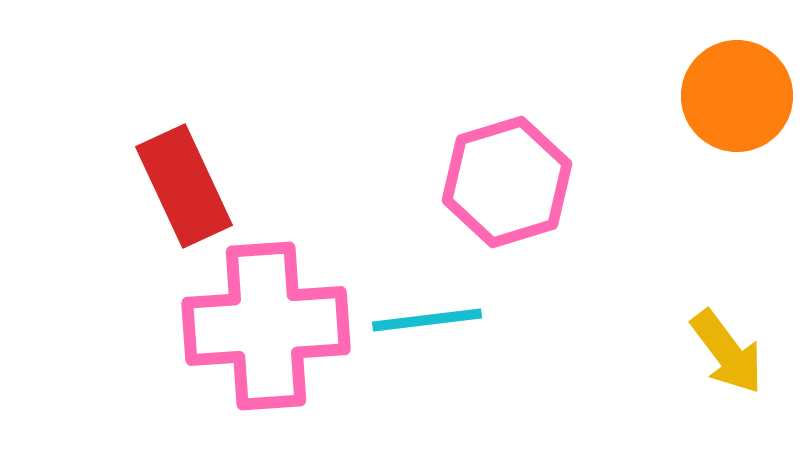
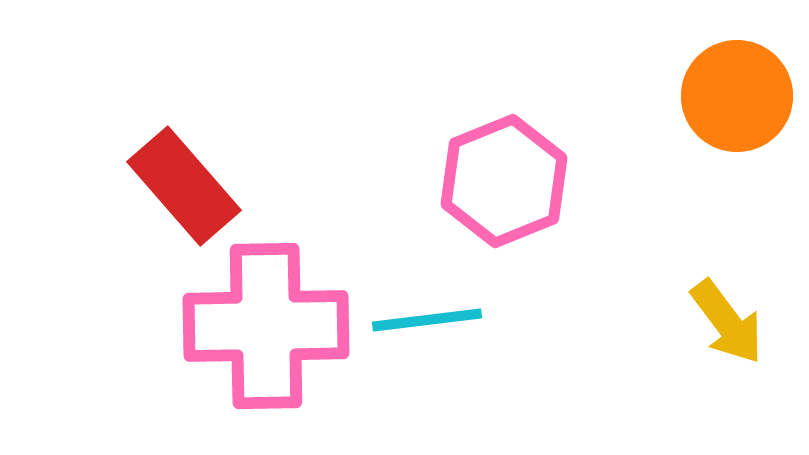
pink hexagon: moved 3 px left, 1 px up; rotated 5 degrees counterclockwise
red rectangle: rotated 16 degrees counterclockwise
pink cross: rotated 3 degrees clockwise
yellow arrow: moved 30 px up
